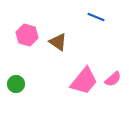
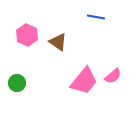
blue line: rotated 12 degrees counterclockwise
pink hexagon: rotated 10 degrees clockwise
pink semicircle: moved 3 px up
green circle: moved 1 px right, 1 px up
